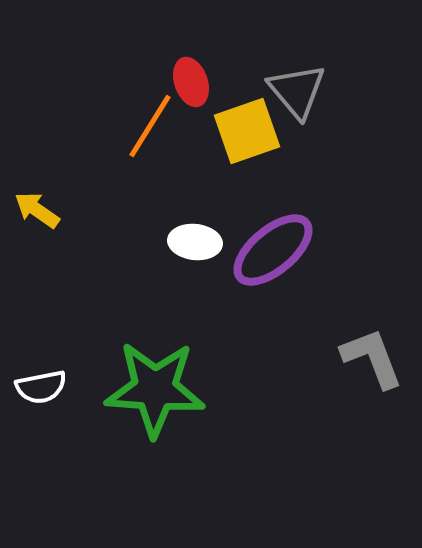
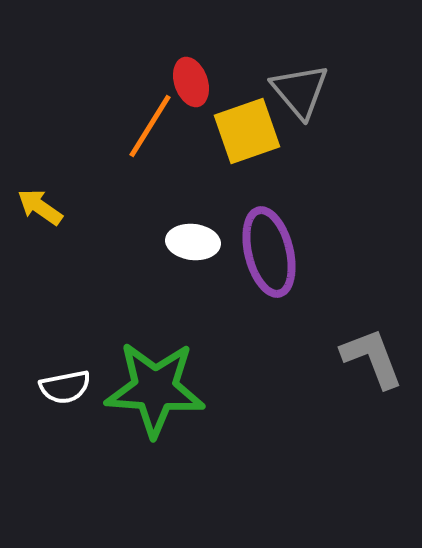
gray triangle: moved 3 px right
yellow arrow: moved 3 px right, 3 px up
white ellipse: moved 2 px left
purple ellipse: moved 4 px left, 2 px down; rotated 64 degrees counterclockwise
white semicircle: moved 24 px right
